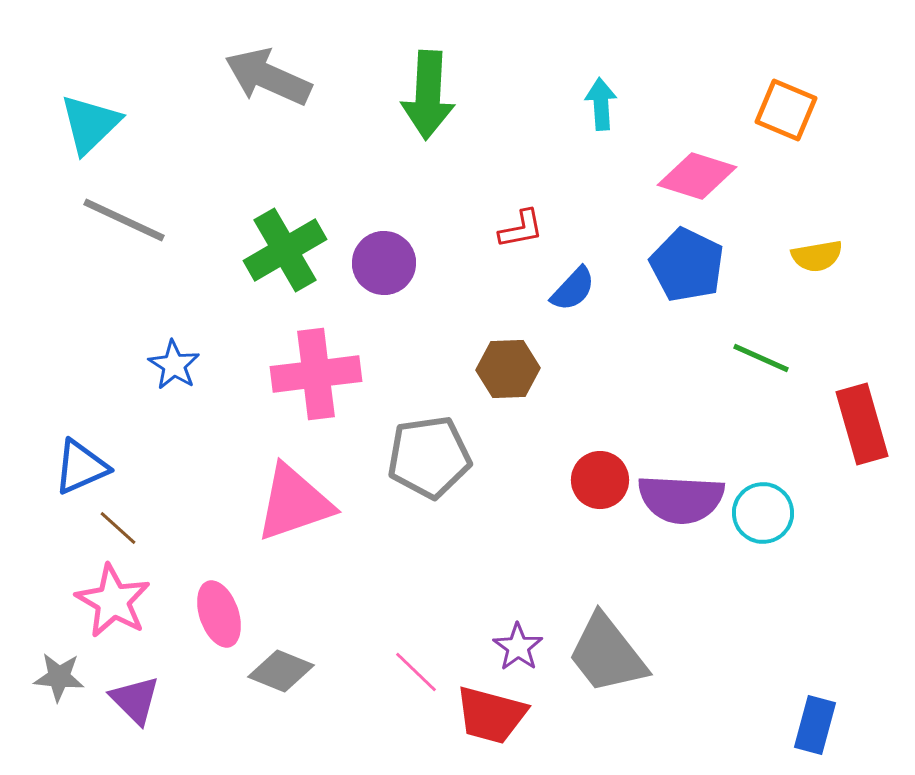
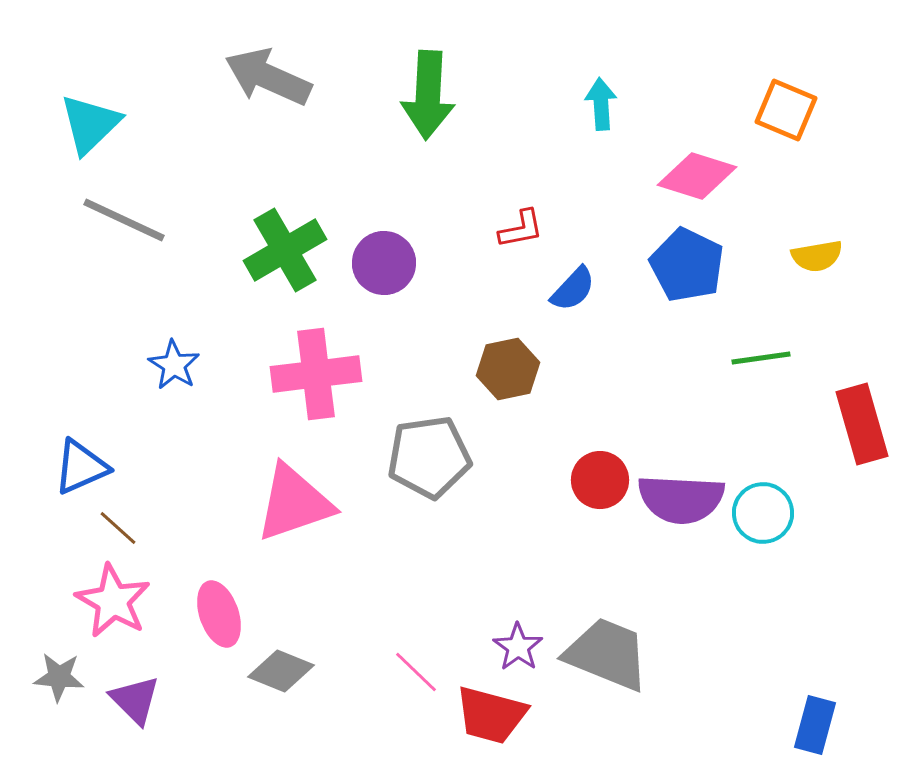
green line: rotated 32 degrees counterclockwise
brown hexagon: rotated 10 degrees counterclockwise
gray trapezoid: rotated 150 degrees clockwise
